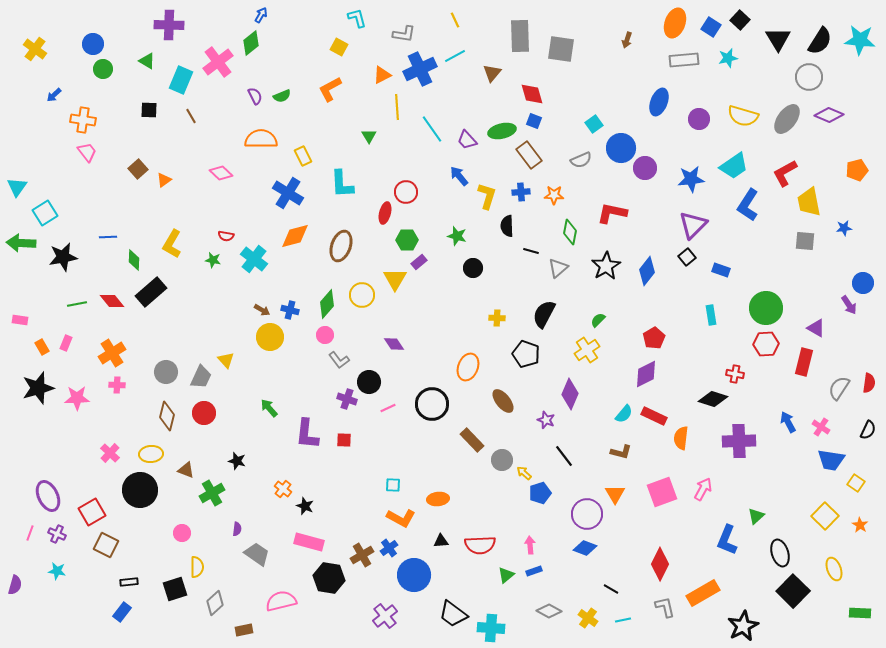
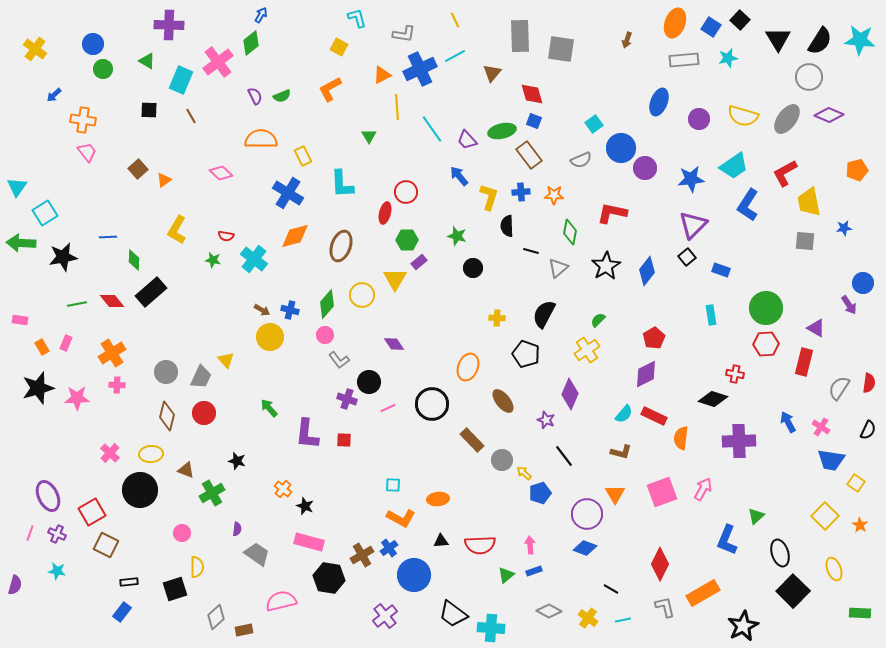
yellow L-shape at (487, 196): moved 2 px right, 1 px down
yellow L-shape at (172, 244): moved 5 px right, 14 px up
gray diamond at (215, 603): moved 1 px right, 14 px down
